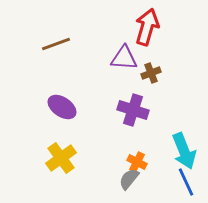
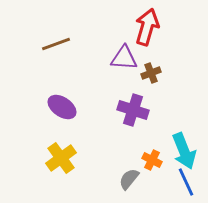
orange cross: moved 15 px right, 2 px up
